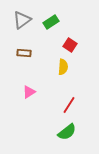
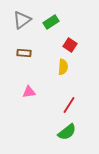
pink triangle: rotated 24 degrees clockwise
